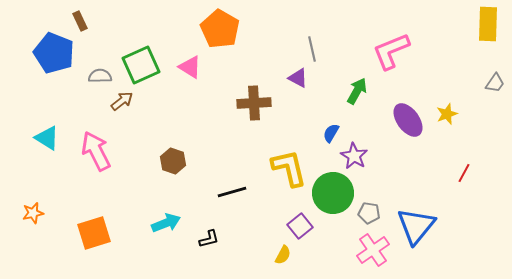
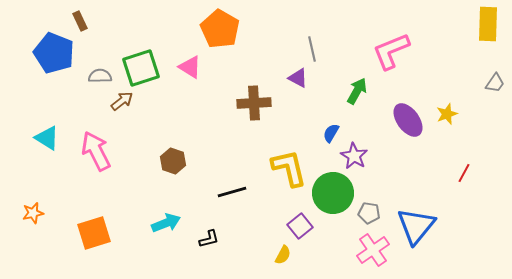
green square: moved 3 px down; rotated 6 degrees clockwise
